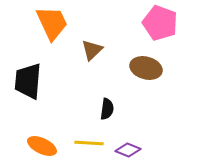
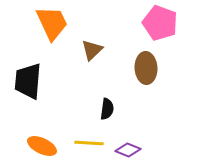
brown ellipse: rotated 72 degrees clockwise
